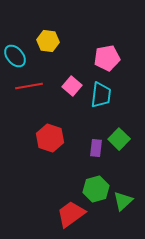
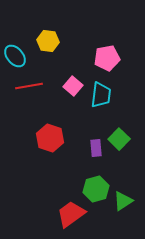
pink square: moved 1 px right
purple rectangle: rotated 12 degrees counterclockwise
green triangle: rotated 10 degrees clockwise
